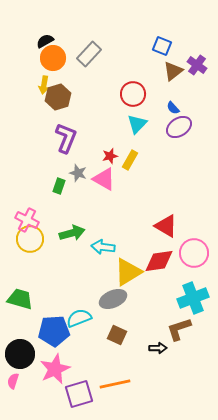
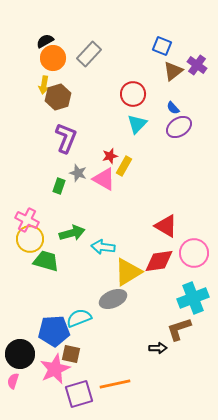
yellow rectangle: moved 6 px left, 6 px down
green trapezoid: moved 26 px right, 38 px up
brown square: moved 46 px left, 19 px down; rotated 12 degrees counterclockwise
